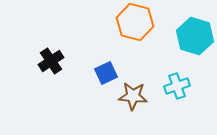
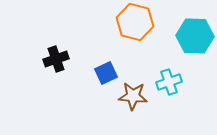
cyan hexagon: rotated 15 degrees counterclockwise
black cross: moved 5 px right, 2 px up; rotated 15 degrees clockwise
cyan cross: moved 8 px left, 4 px up
